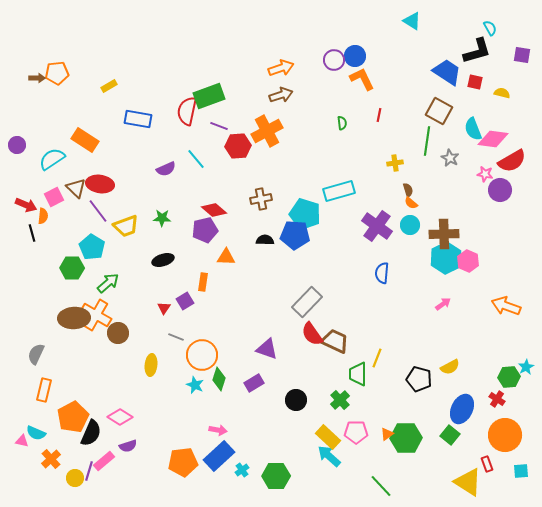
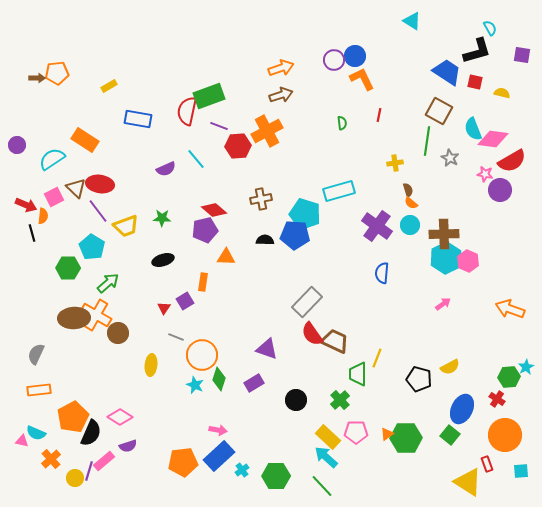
green hexagon at (72, 268): moved 4 px left
orange arrow at (506, 306): moved 4 px right, 3 px down
orange rectangle at (44, 390): moved 5 px left; rotated 70 degrees clockwise
cyan arrow at (329, 456): moved 3 px left, 1 px down
green line at (381, 486): moved 59 px left
